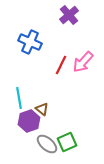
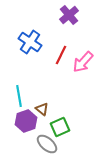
blue cross: rotated 10 degrees clockwise
red line: moved 10 px up
cyan line: moved 2 px up
purple hexagon: moved 3 px left
green square: moved 7 px left, 15 px up
